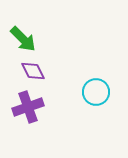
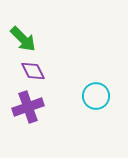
cyan circle: moved 4 px down
